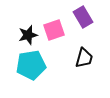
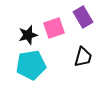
pink square: moved 2 px up
black trapezoid: moved 1 px left, 1 px up
